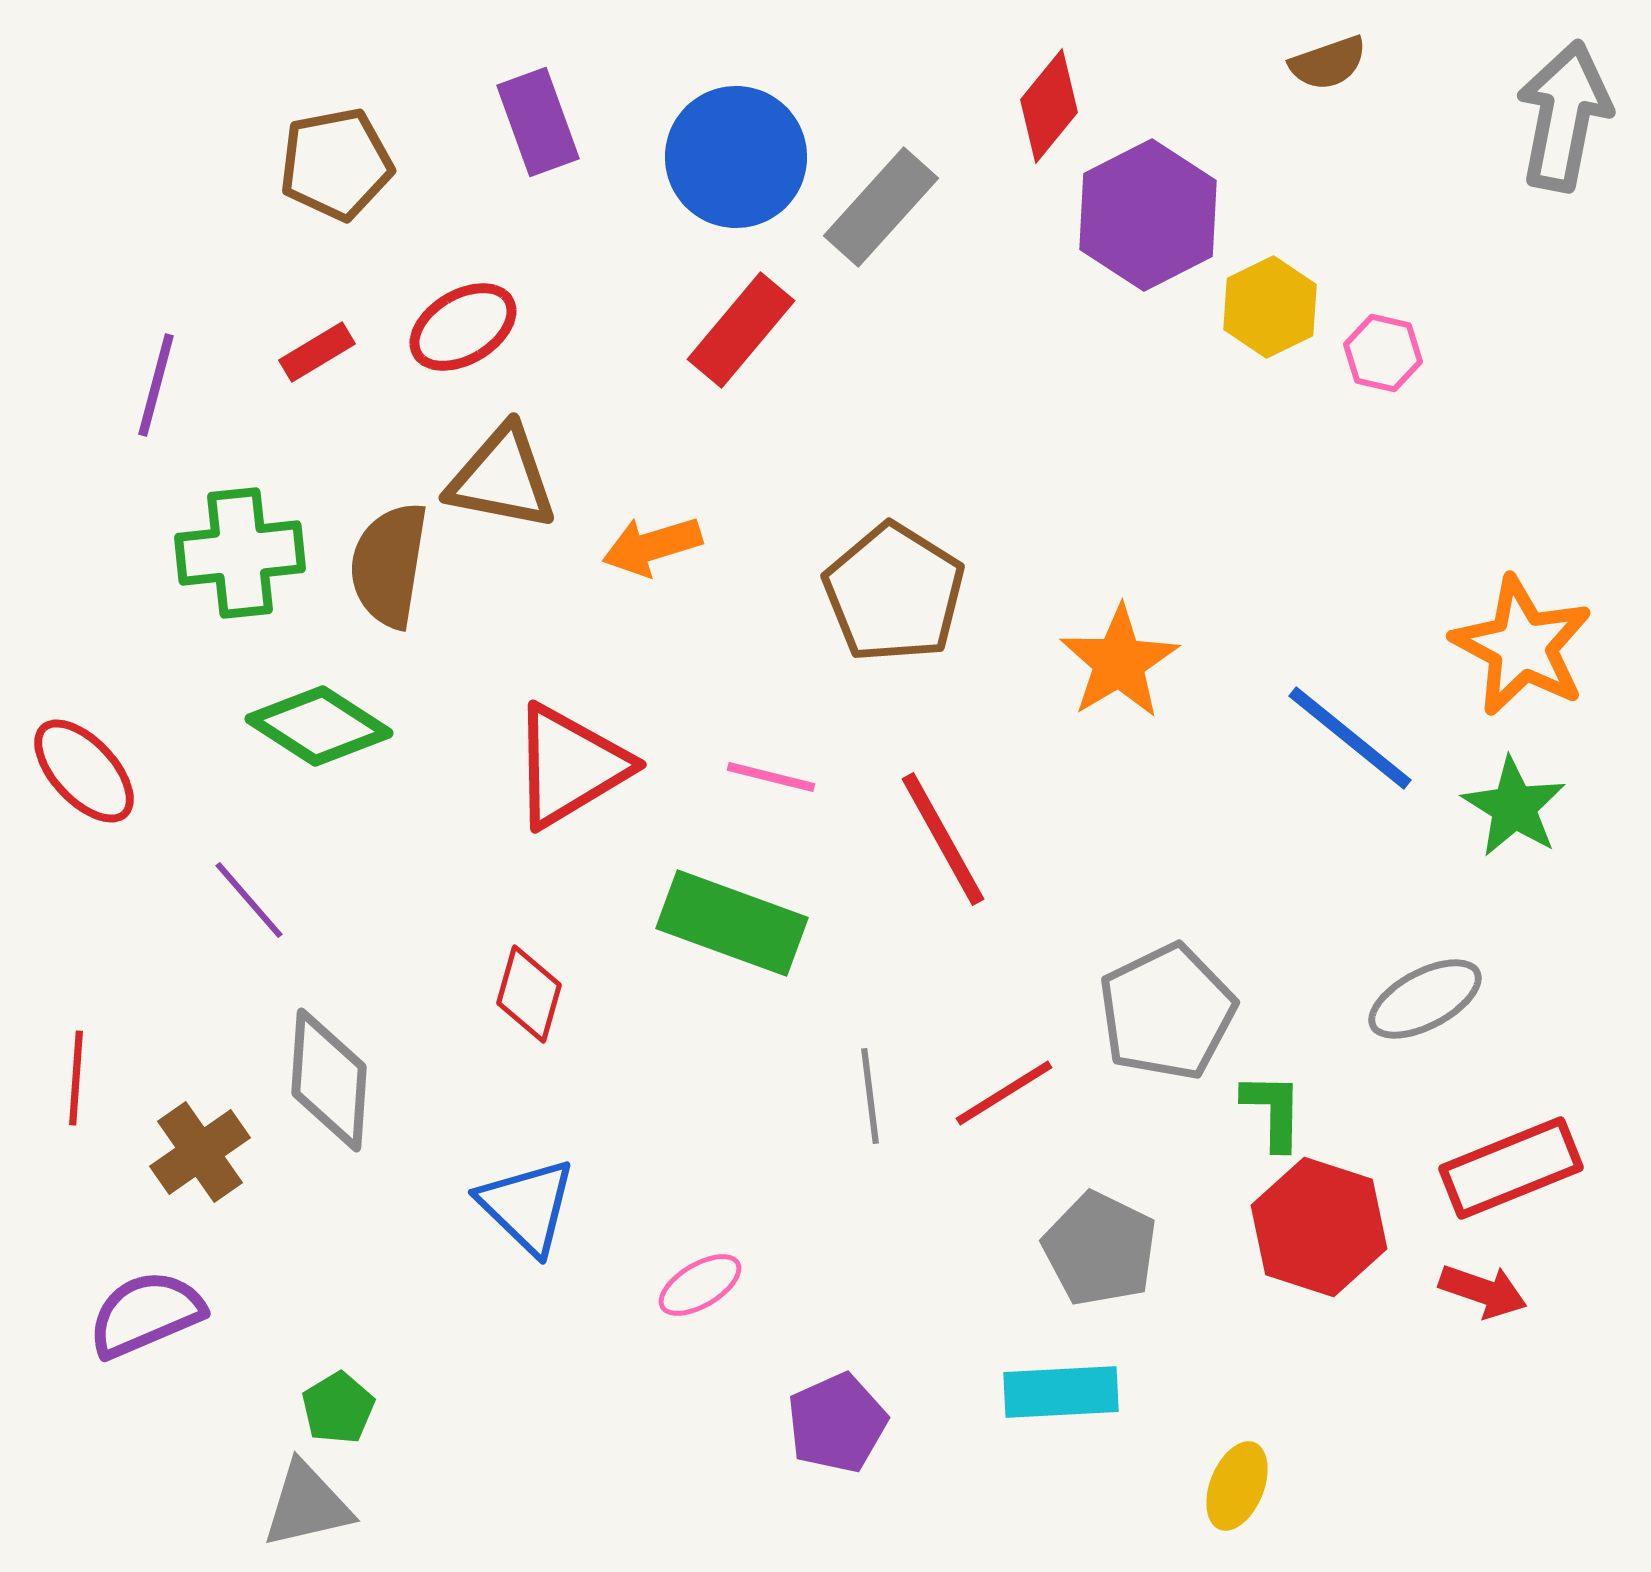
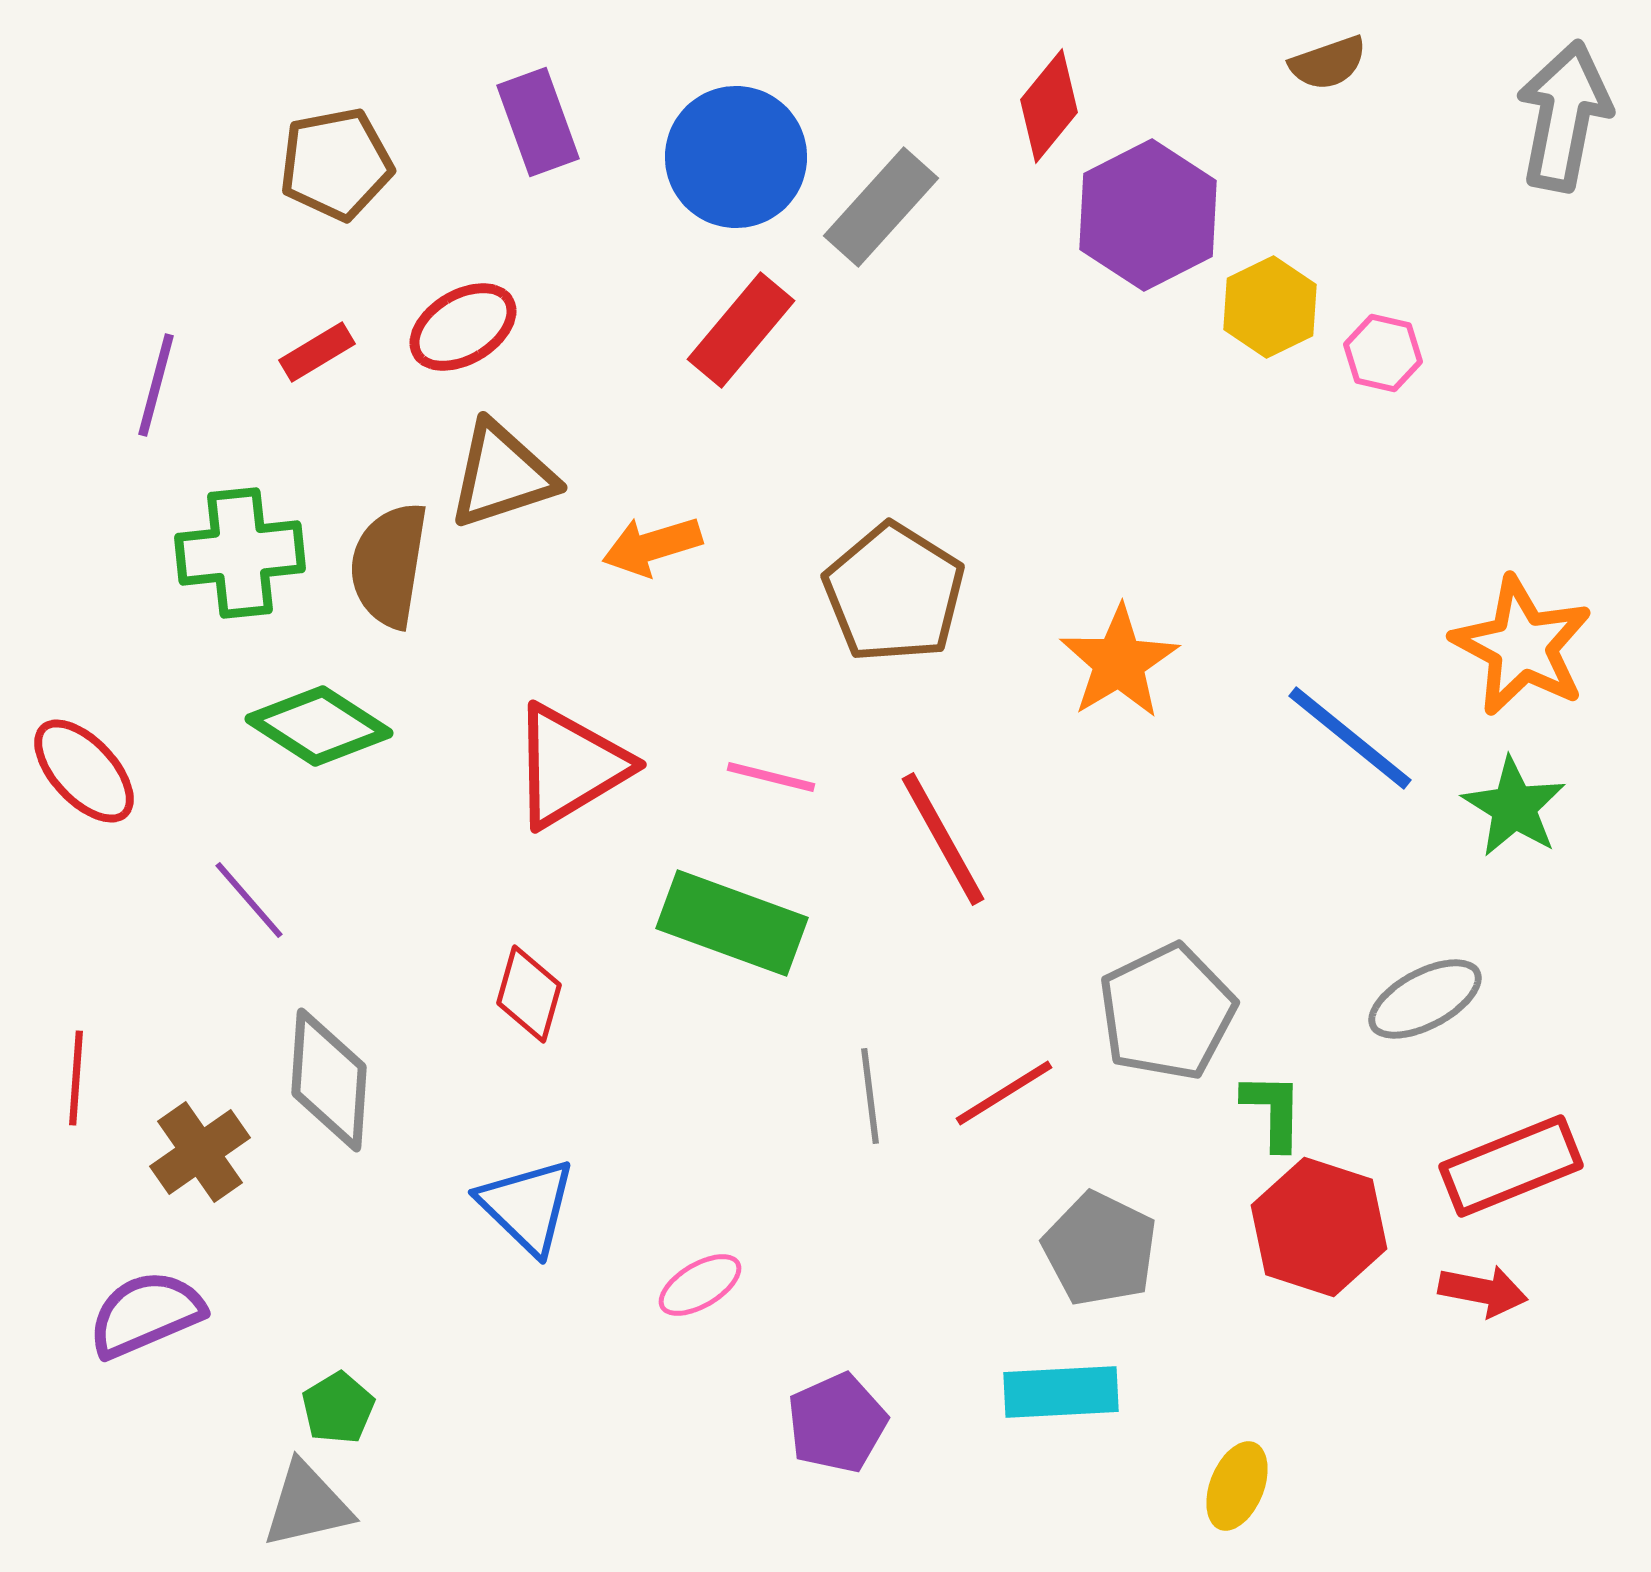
brown triangle at (502, 478): moved 3 px up; rotated 29 degrees counterclockwise
red rectangle at (1511, 1168): moved 2 px up
red arrow at (1483, 1291): rotated 8 degrees counterclockwise
